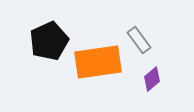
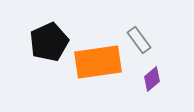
black pentagon: moved 1 px down
